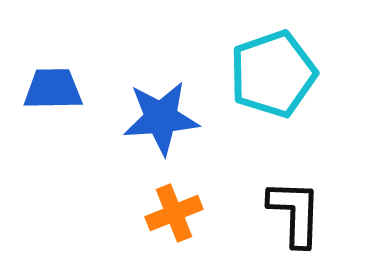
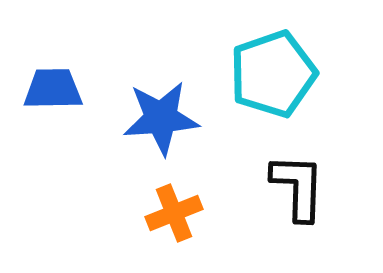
black L-shape: moved 3 px right, 26 px up
